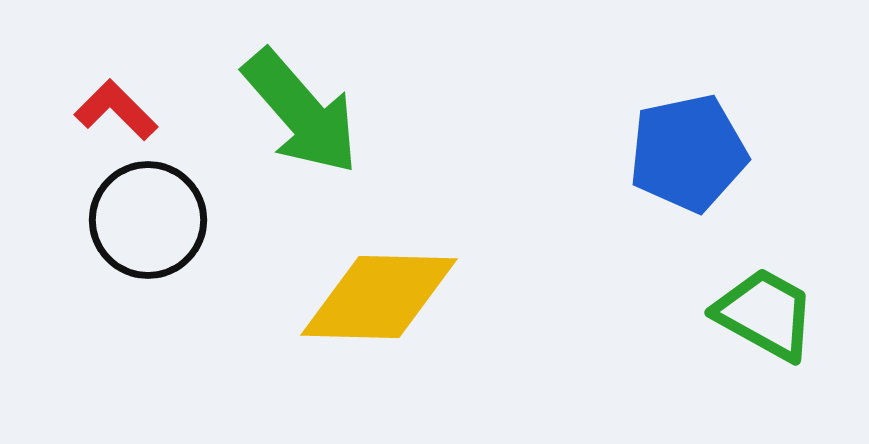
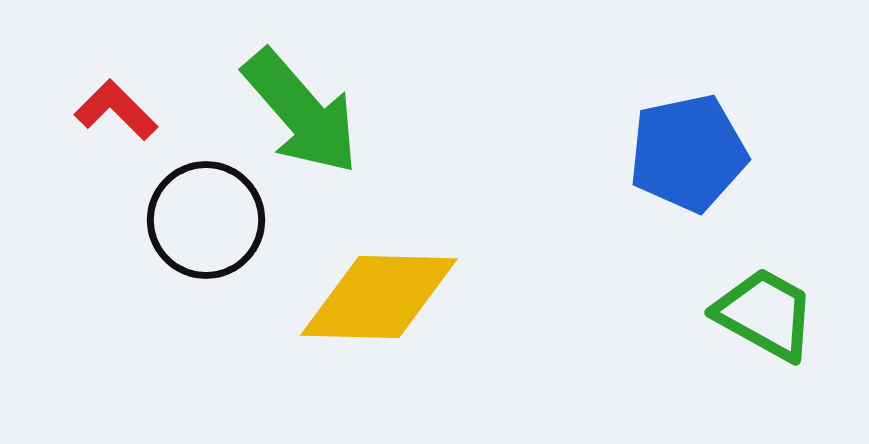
black circle: moved 58 px right
